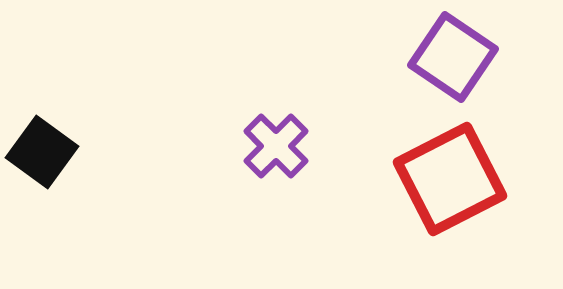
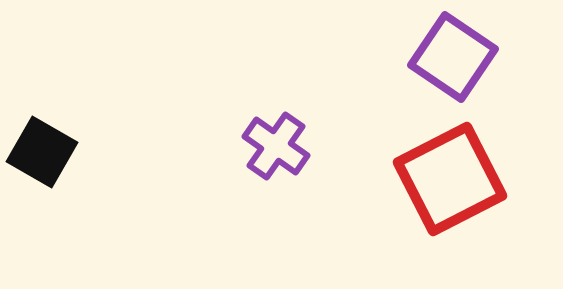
purple cross: rotated 10 degrees counterclockwise
black square: rotated 6 degrees counterclockwise
